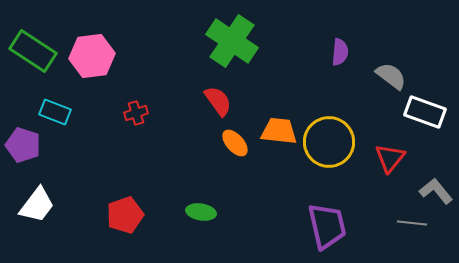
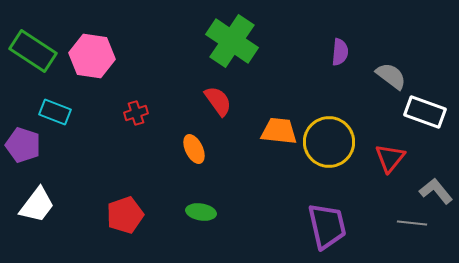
pink hexagon: rotated 15 degrees clockwise
orange ellipse: moved 41 px left, 6 px down; rotated 16 degrees clockwise
